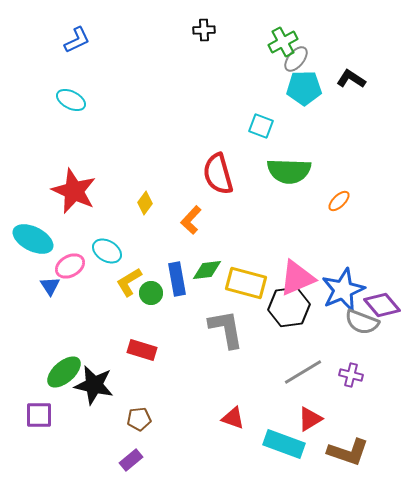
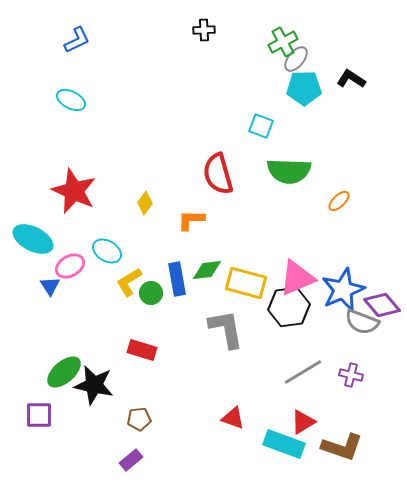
orange L-shape at (191, 220): rotated 48 degrees clockwise
red triangle at (310, 419): moved 7 px left, 3 px down
brown L-shape at (348, 452): moved 6 px left, 5 px up
